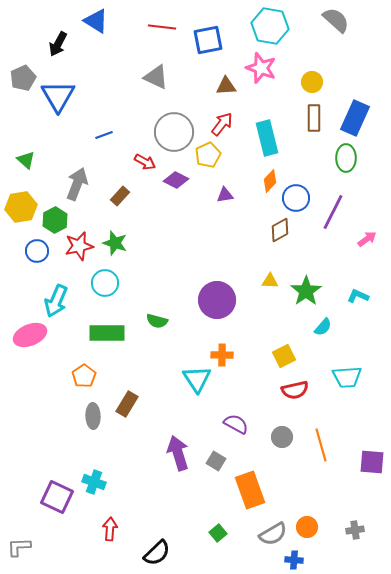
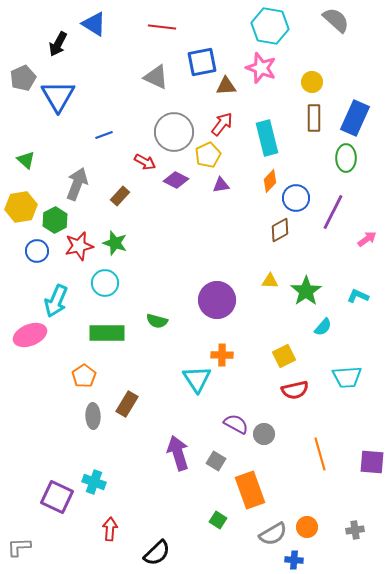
blue triangle at (96, 21): moved 2 px left, 3 px down
blue square at (208, 40): moved 6 px left, 22 px down
purple triangle at (225, 195): moved 4 px left, 10 px up
gray circle at (282, 437): moved 18 px left, 3 px up
orange line at (321, 445): moved 1 px left, 9 px down
green square at (218, 533): moved 13 px up; rotated 18 degrees counterclockwise
